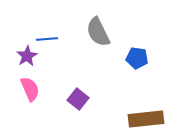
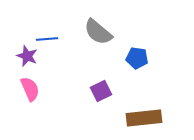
gray semicircle: rotated 24 degrees counterclockwise
purple star: rotated 20 degrees counterclockwise
purple square: moved 23 px right, 8 px up; rotated 25 degrees clockwise
brown rectangle: moved 2 px left, 1 px up
